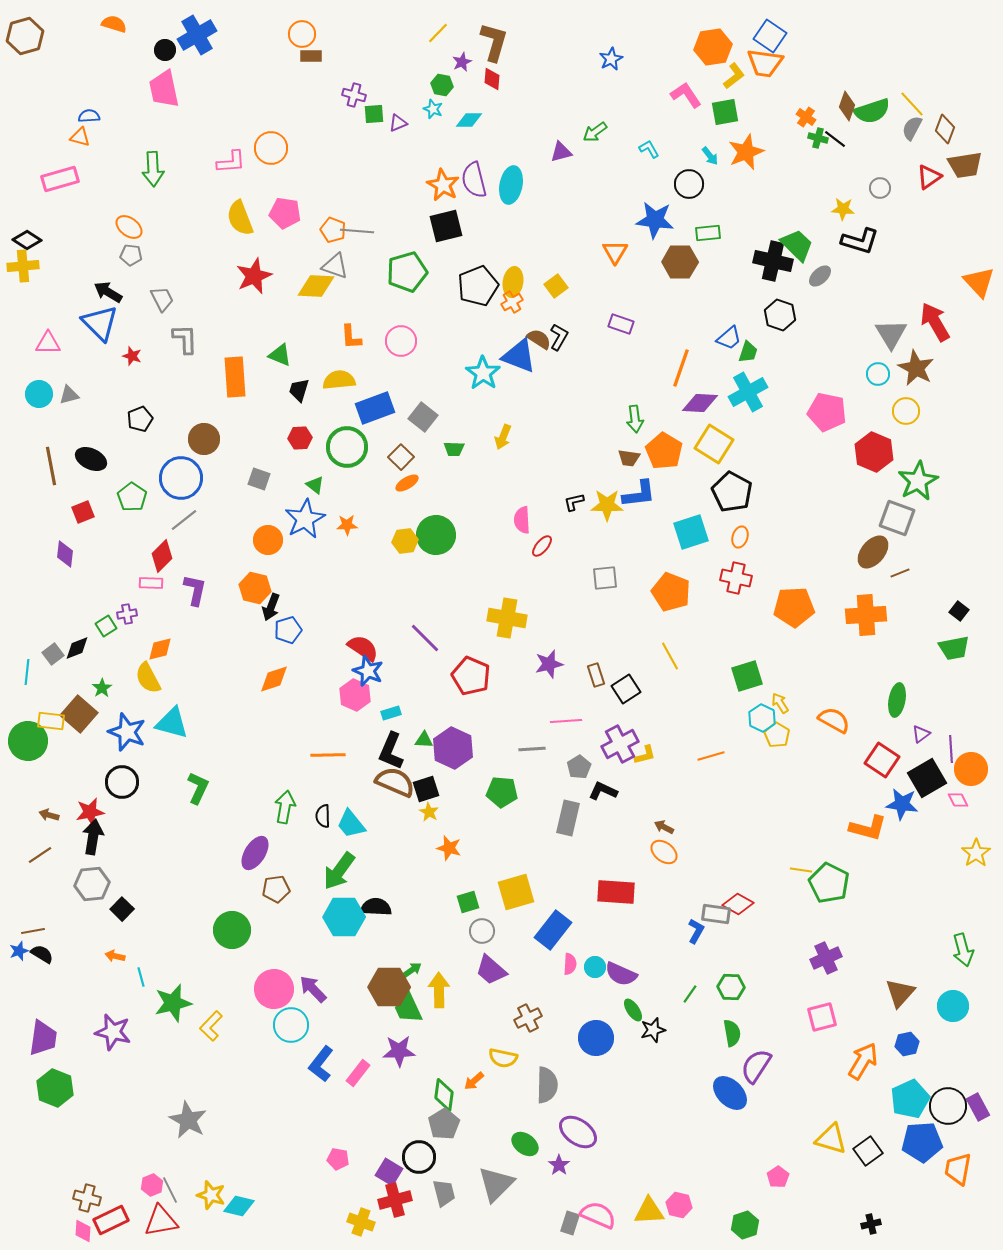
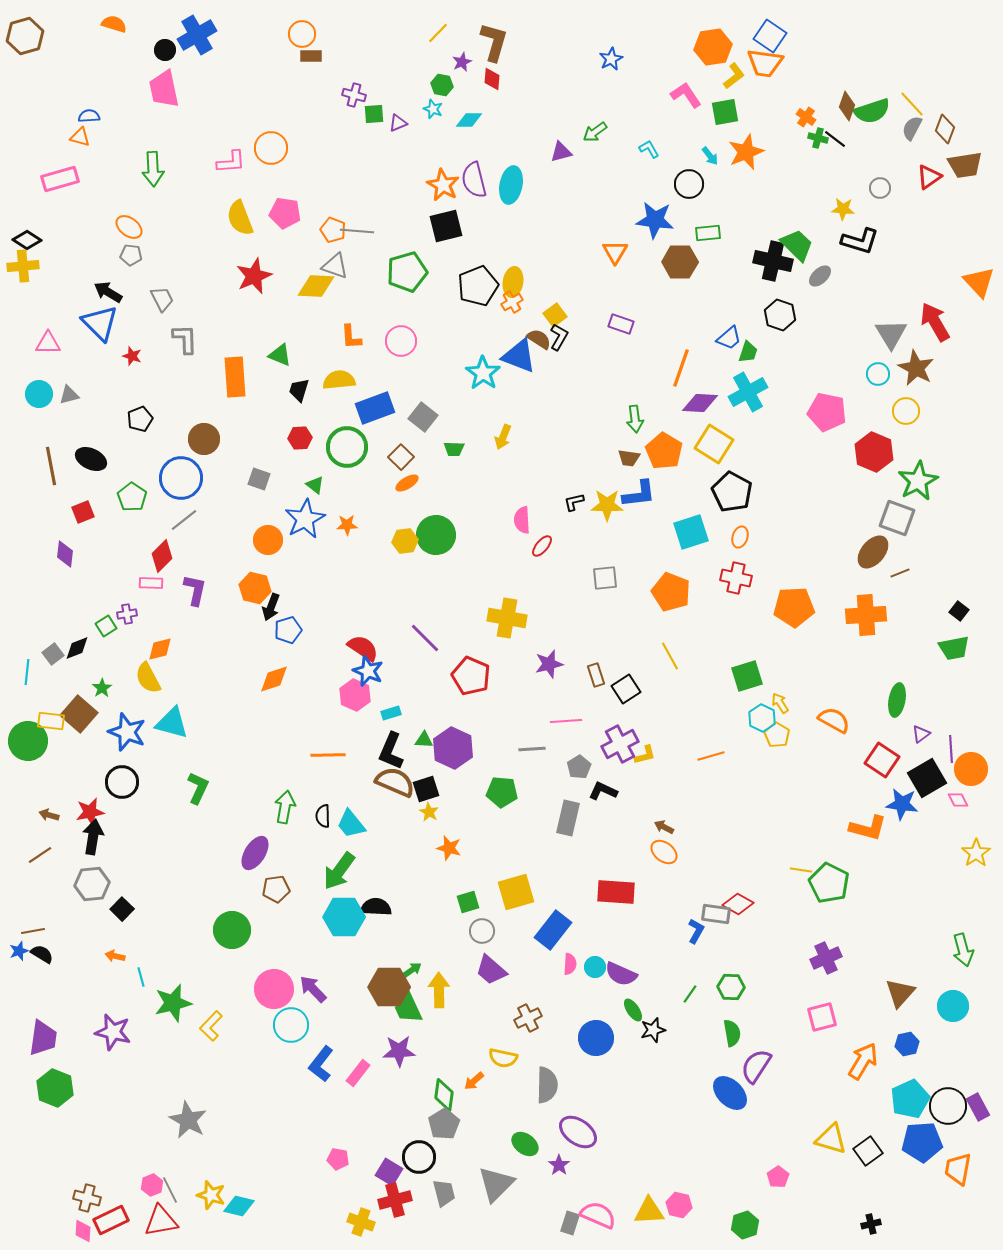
yellow square at (556, 286): moved 1 px left, 29 px down
